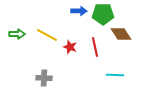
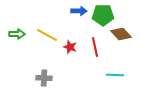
green pentagon: moved 1 px down
brown diamond: rotated 10 degrees counterclockwise
